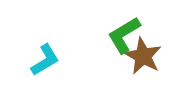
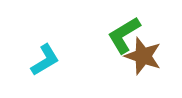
brown star: rotated 9 degrees counterclockwise
